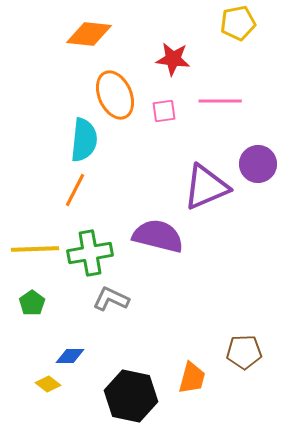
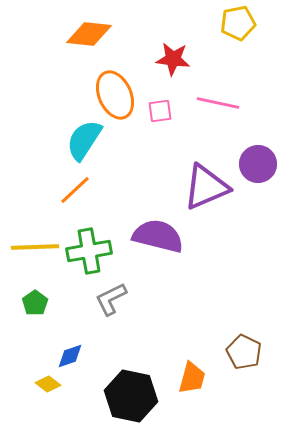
pink line: moved 2 px left, 2 px down; rotated 12 degrees clockwise
pink square: moved 4 px left
cyan semicircle: rotated 153 degrees counterclockwise
orange line: rotated 20 degrees clockwise
yellow line: moved 2 px up
green cross: moved 1 px left, 2 px up
gray L-shape: rotated 51 degrees counterclockwise
green pentagon: moved 3 px right
brown pentagon: rotated 28 degrees clockwise
blue diamond: rotated 20 degrees counterclockwise
